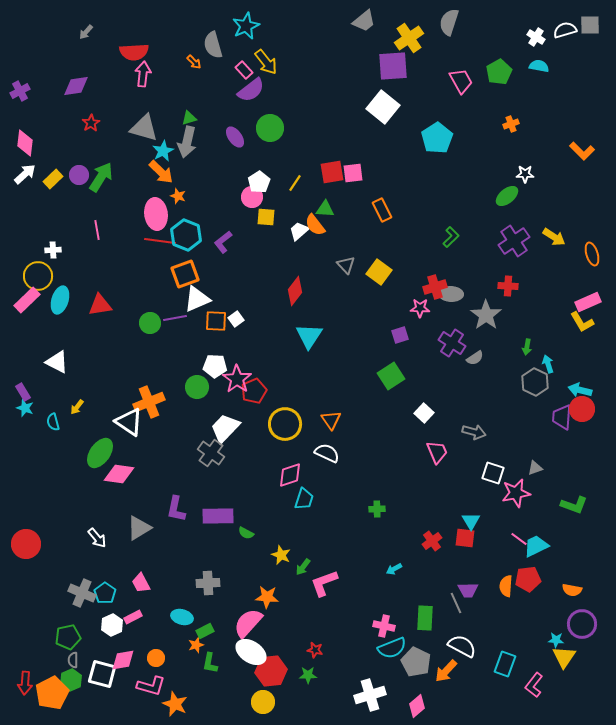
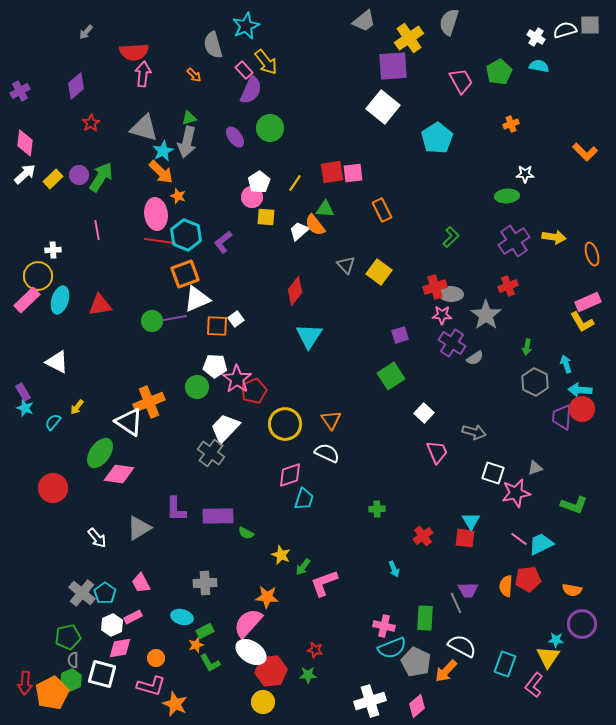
orange arrow at (194, 62): moved 13 px down
purple diamond at (76, 86): rotated 32 degrees counterclockwise
purple semicircle at (251, 90): rotated 28 degrees counterclockwise
orange L-shape at (582, 151): moved 3 px right, 1 px down
green ellipse at (507, 196): rotated 35 degrees clockwise
yellow arrow at (554, 237): rotated 25 degrees counterclockwise
red cross at (508, 286): rotated 24 degrees counterclockwise
pink star at (420, 308): moved 22 px right, 7 px down
orange square at (216, 321): moved 1 px right, 5 px down
green circle at (150, 323): moved 2 px right, 2 px up
cyan arrow at (548, 364): moved 18 px right
cyan arrow at (580, 390): rotated 10 degrees counterclockwise
cyan semicircle at (53, 422): rotated 54 degrees clockwise
purple L-shape at (176, 509): rotated 12 degrees counterclockwise
red cross at (432, 541): moved 9 px left, 5 px up
red circle at (26, 544): moved 27 px right, 56 px up
cyan trapezoid at (536, 546): moved 5 px right, 2 px up
cyan arrow at (394, 569): rotated 84 degrees counterclockwise
gray cross at (208, 583): moved 3 px left
gray cross at (82, 593): rotated 16 degrees clockwise
yellow triangle at (564, 657): moved 16 px left
pink diamond at (123, 660): moved 3 px left, 12 px up
green L-shape at (210, 663): rotated 40 degrees counterclockwise
white cross at (370, 695): moved 6 px down
